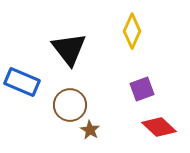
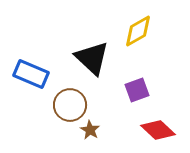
yellow diamond: moved 6 px right; rotated 36 degrees clockwise
black triangle: moved 23 px right, 9 px down; rotated 9 degrees counterclockwise
blue rectangle: moved 9 px right, 8 px up
purple square: moved 5 px left, 1 px down
red diamond: moved 1 px left, 3 px down
